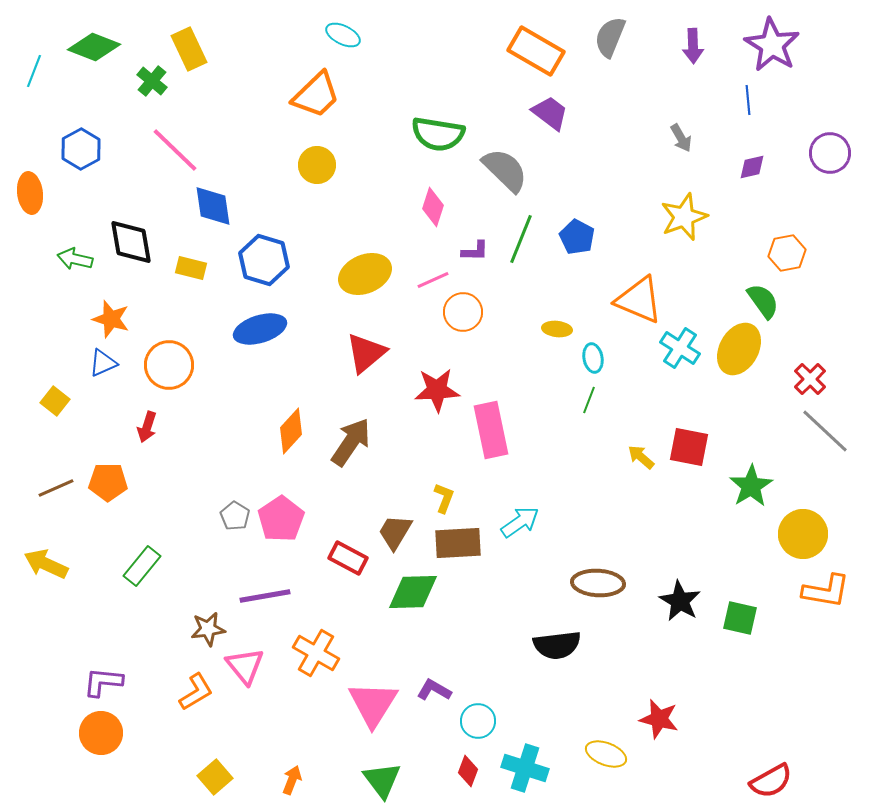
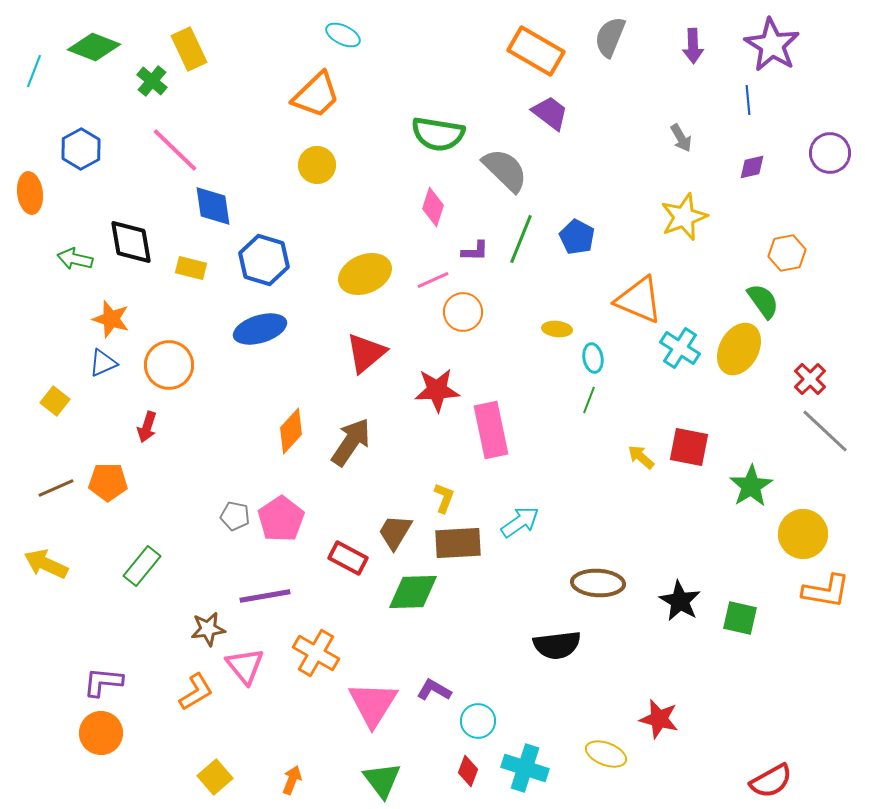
gray pentagon at (235, 516): rotated 20 degrees counterclockwise
